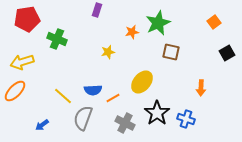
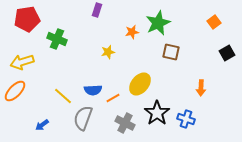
yellow ellipse: moved 2 px left, 2 px down
